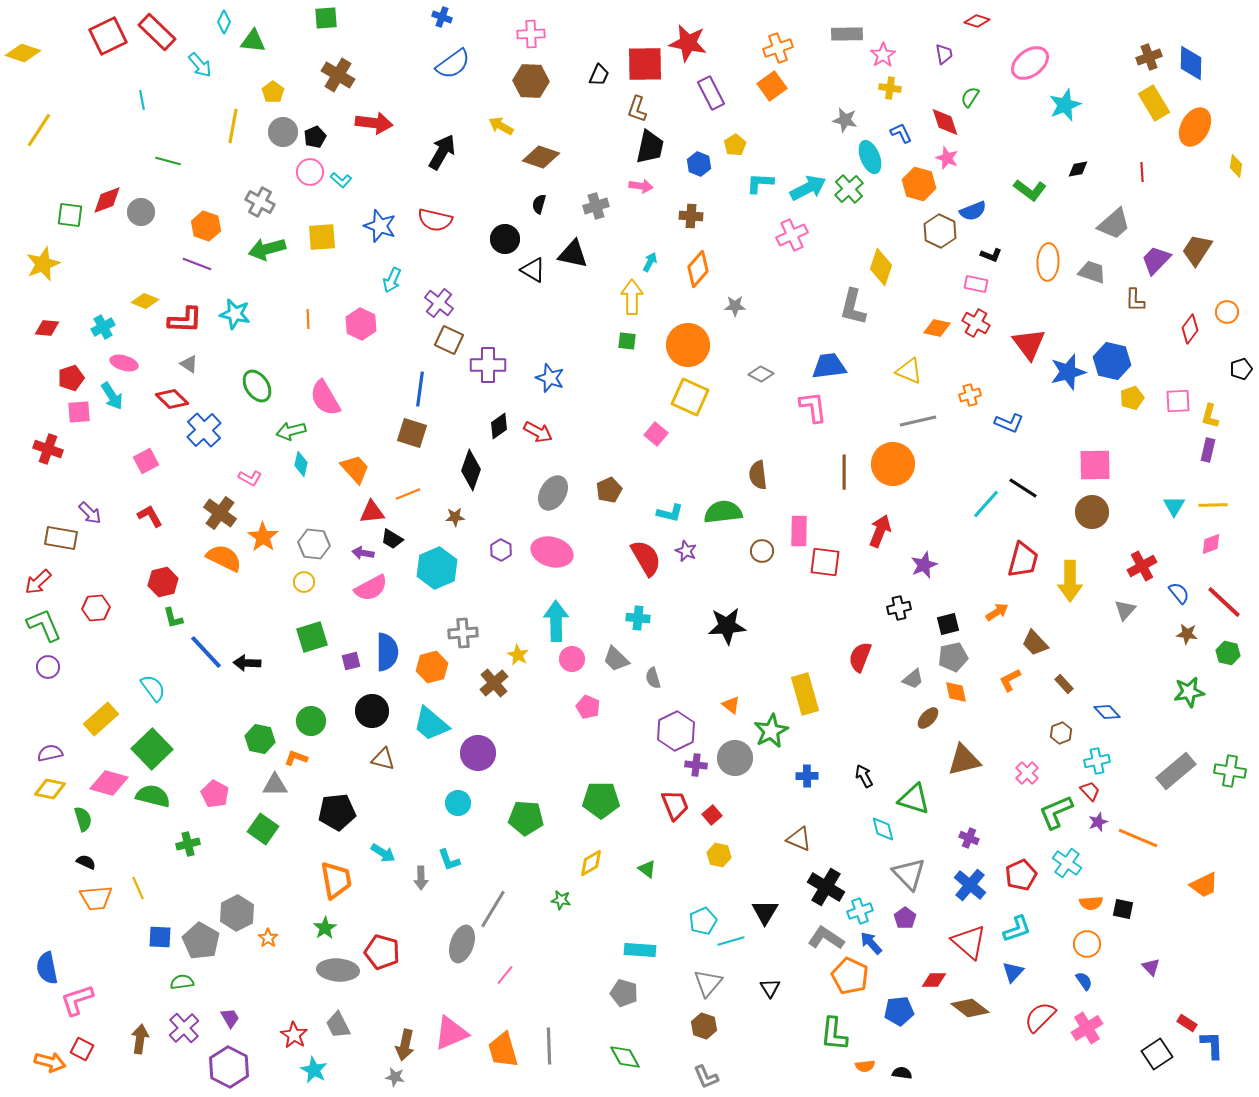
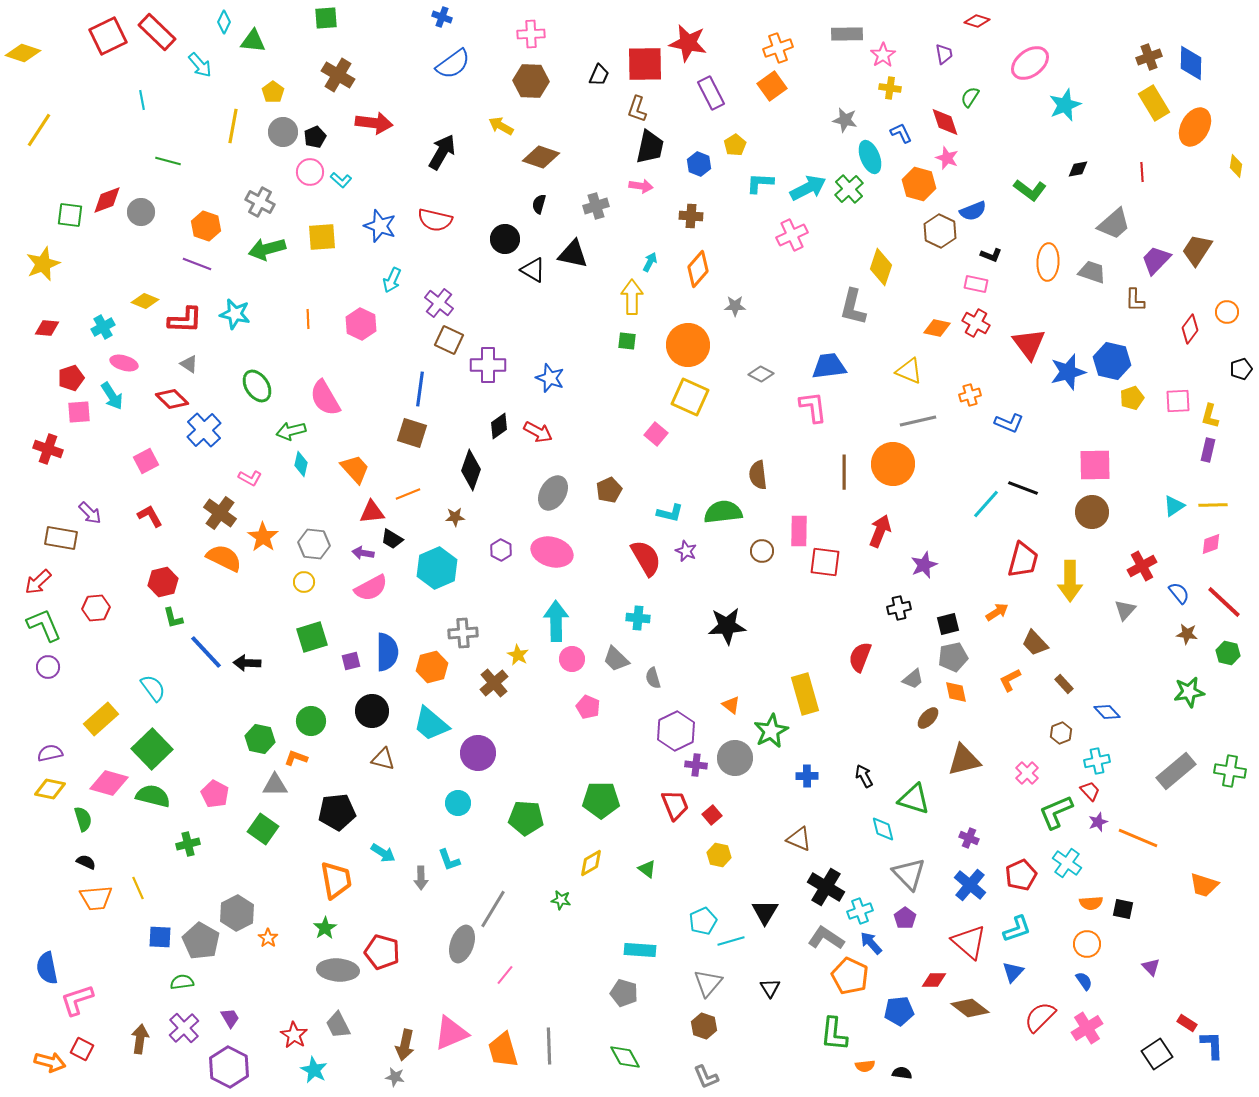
black line at (1023, 488): rotated 12 degrees counterclockwise
cyan triangle at (1174, 506): rotated 25 degrees clockwise
orange trapezoid at (1204, 885): rotated 44 degrees clockwise
